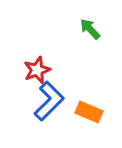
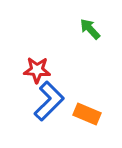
red star: rotated 24 degrees clockwise
orange rectangle: moved 2 px left, 2 px down
